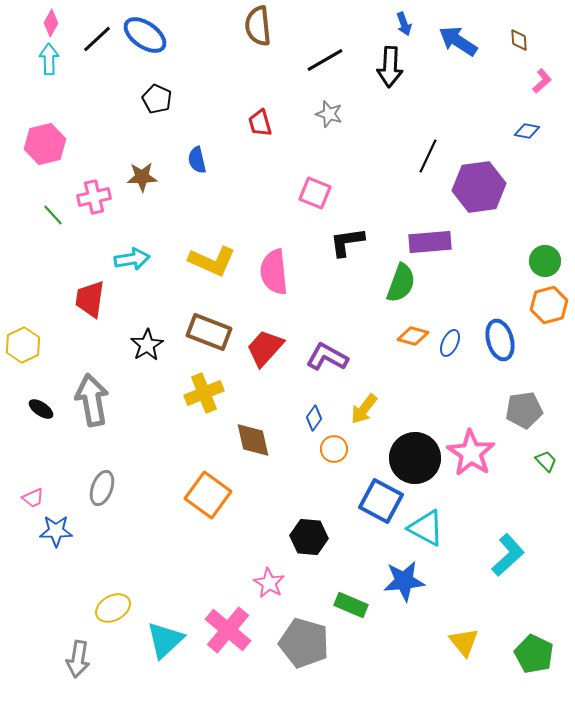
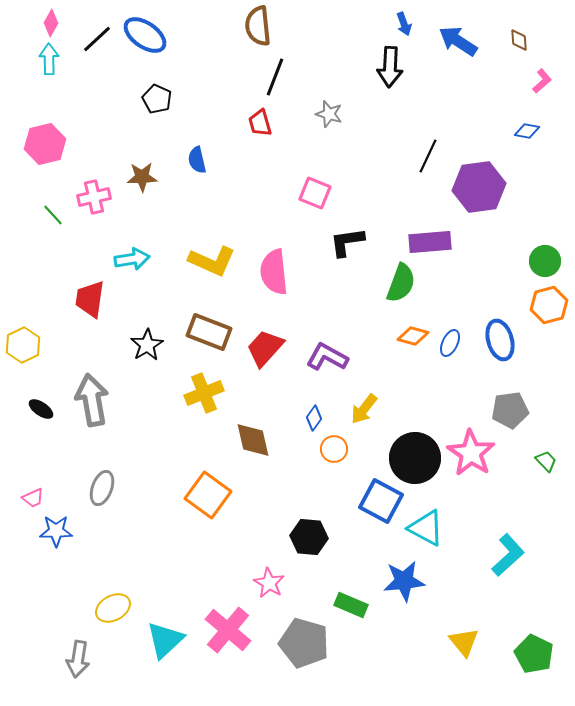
black line at (325, 60): moved 50 px left, 17 px down; rotated 39 degrees counterclockwise
gray pentagon at (524, 410): moved 14 px left
